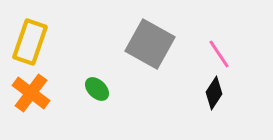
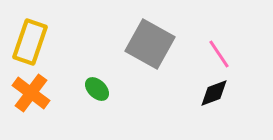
black diamond: rotated 36 degrees clockwise
